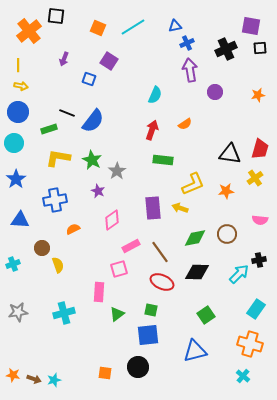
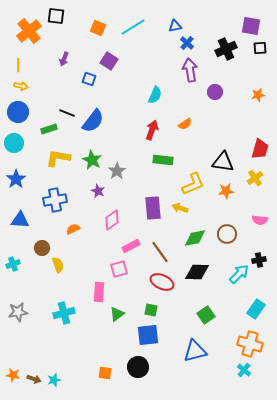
blue cross at (187, 43): rotated 24 degrees counterclockwise
black triangle at (230, 154): moved 7 px left, 8 px down
cyan cross at (243, 376): moved 1 px right, 6 px up
